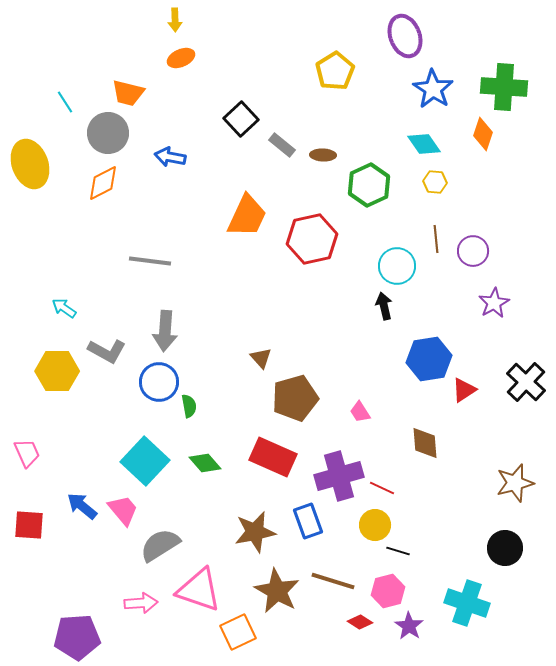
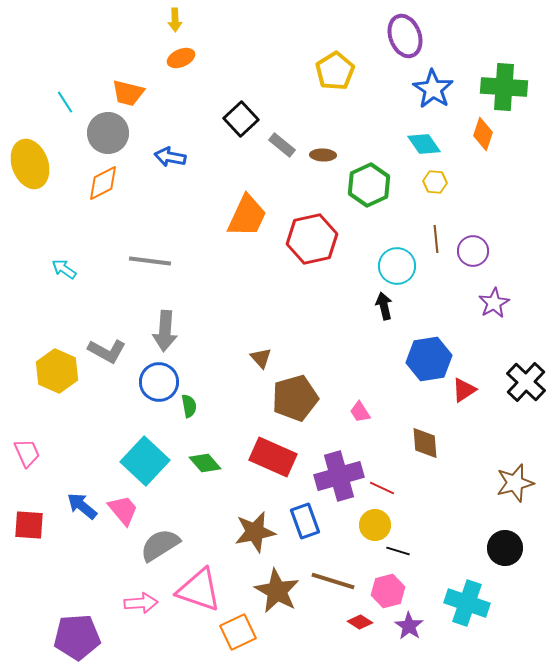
cyan arrow at (64, 308): moved 39 px up
yellow hexagon at (57, 371): rotated 24 degrees clockwise
blue rectangle at (308, 521): moved 3 px left
